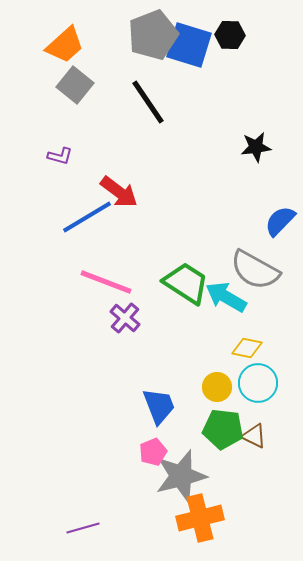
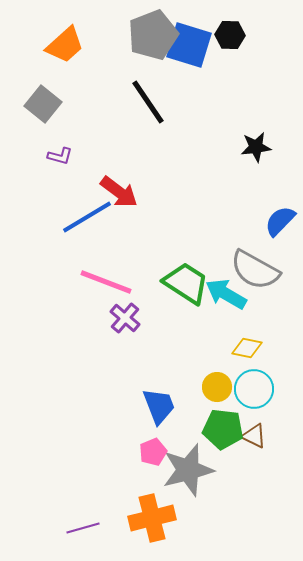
gray square: moved 32 px left, 19 px down
cyan arrow: moved 3 px up
cyan circle: moved 4 px left, 6 px down
gray star: moved 7 px right, 6 px up
orange cross: moved 48 px left
